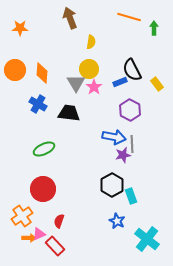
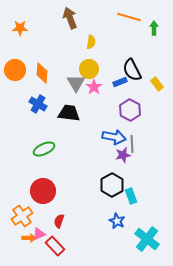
red circle: moved 2 px down
